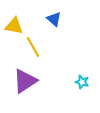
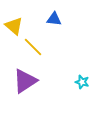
blue triangle: rotated 35 degrees counterclockwise
yellow triangle: rotated 30 degrees clockwise
yellow line: rotated 15 degrees counterclockwise
